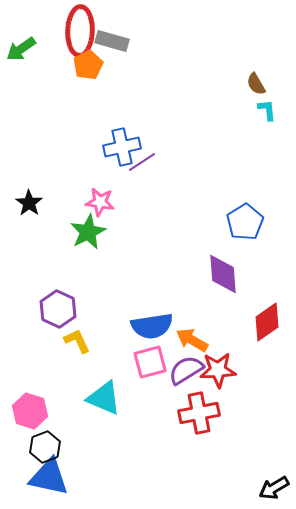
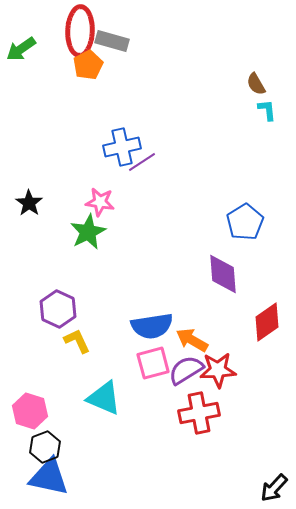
pink square: moved 3 px right, 1 px down
black arrow: rotated 16 degrees counterclockwise
